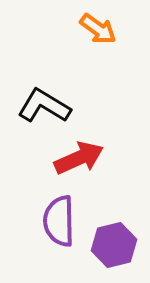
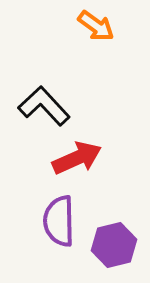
orange arrow: moved 2 px left, 3 px up
black L-shape: rotated 16 degrees clockwise
red arrow: moved 2 px left
